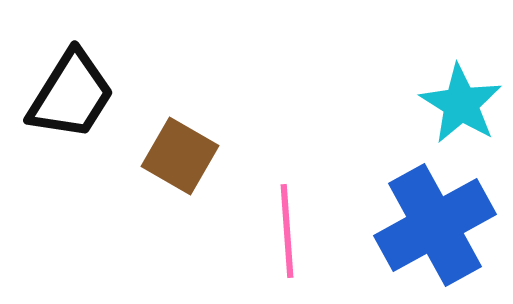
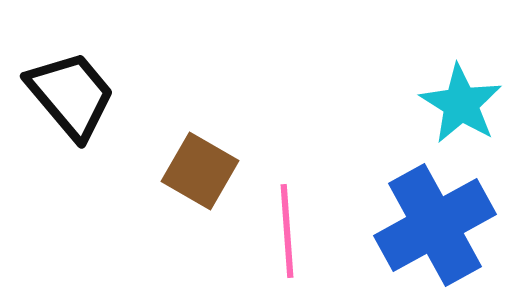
black trapezoid: rotated 72 degrees counterclockwise
brown square: moved 20 px right, 15 px down
